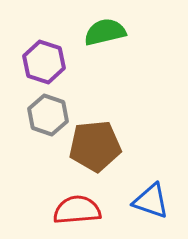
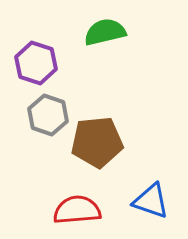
purple hexagon: moved 8 px left, 1 px down
brown pentagon: moved 2 px right, 4 px up
